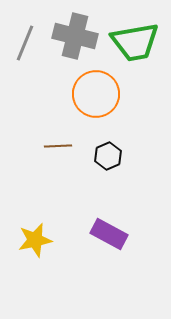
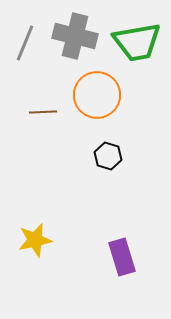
green trapezoid: moved 2 px right
orange circle: moved 1 px right, 1 px down
brown line: moved 15 px left, 34 px up
black hexagon: rotated 20 degrees counterclockwise
purple rectangle: moved 13 px right, 23 px down; rotated 45 degrees clockwise
